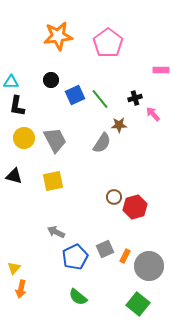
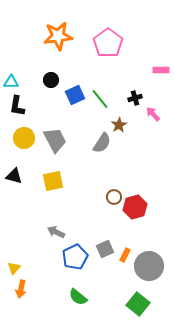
brown star: rotated 28 degrees counterclockwise
orange rectangle: moved 1 px up
